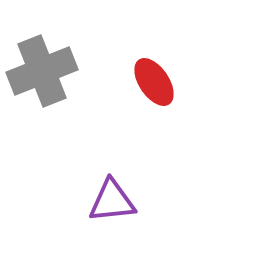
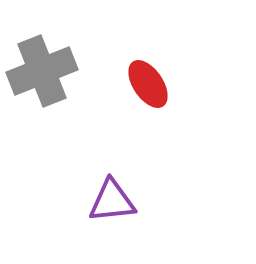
red ellipse: moved 6 px left, 2 px down
